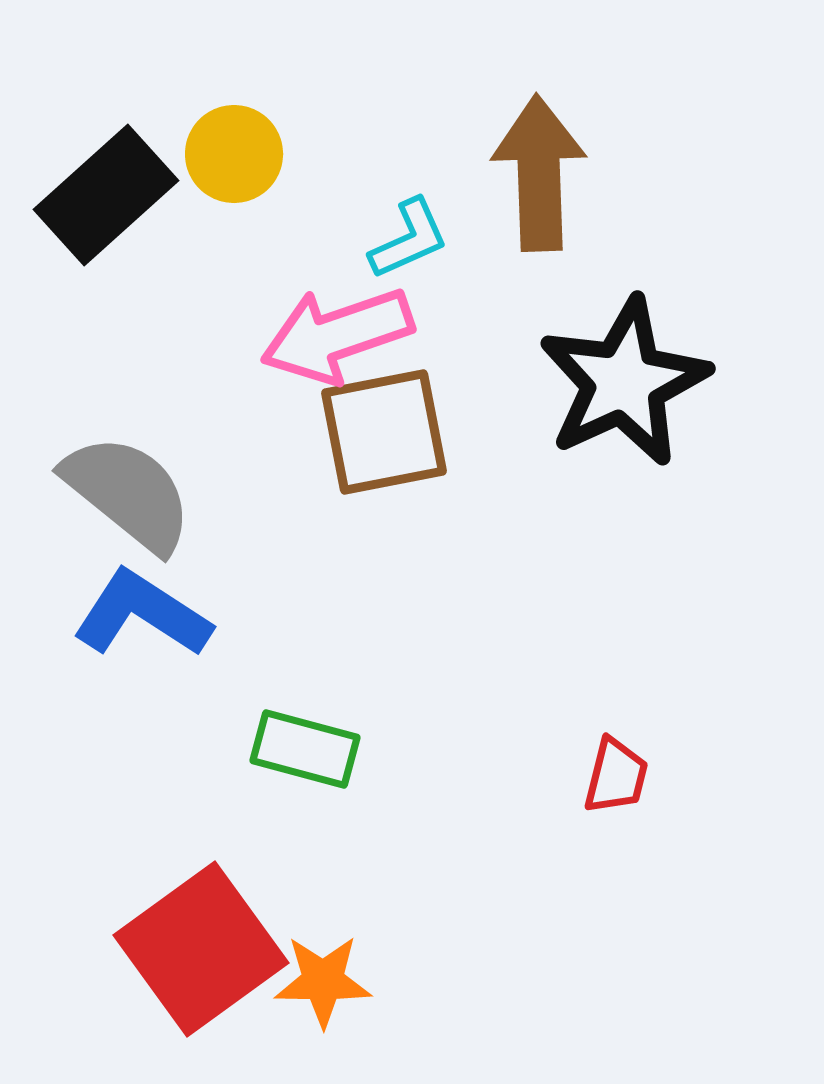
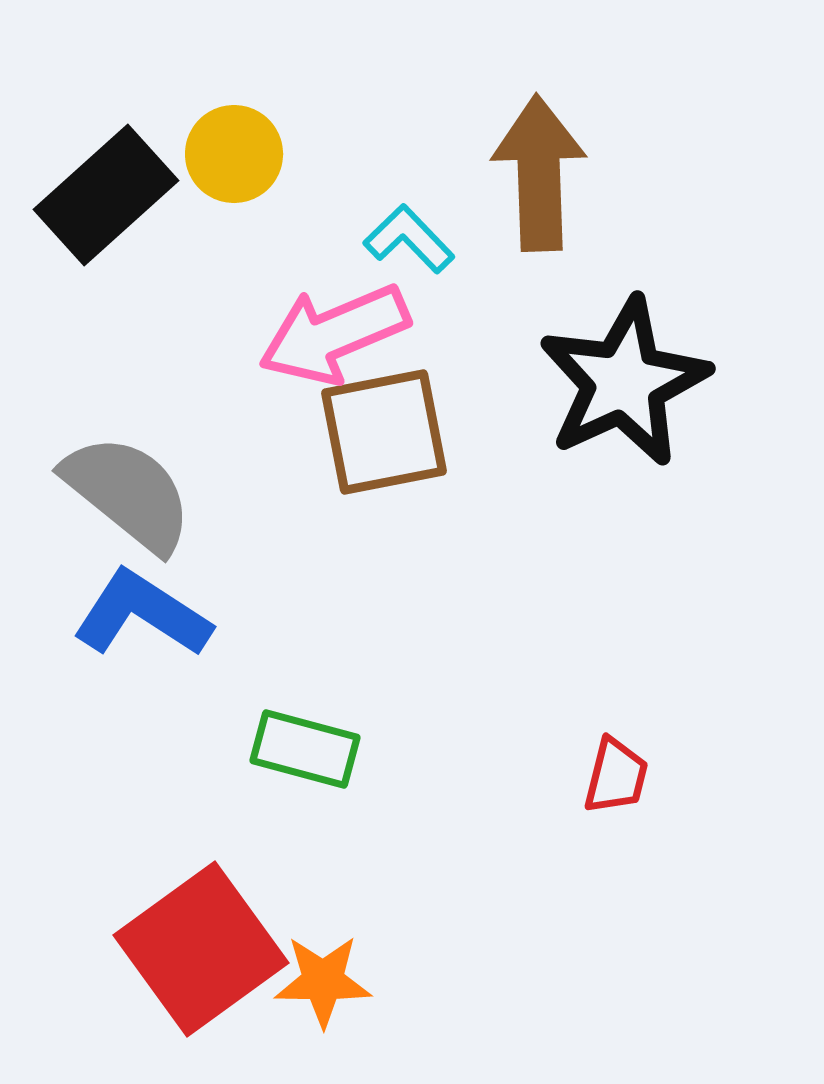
cyan L-shape: rotated 110 degrees counterclockwise
pink arrow: moved 3 px left, 1 px up; rotated 4 degrees counterclockwise
